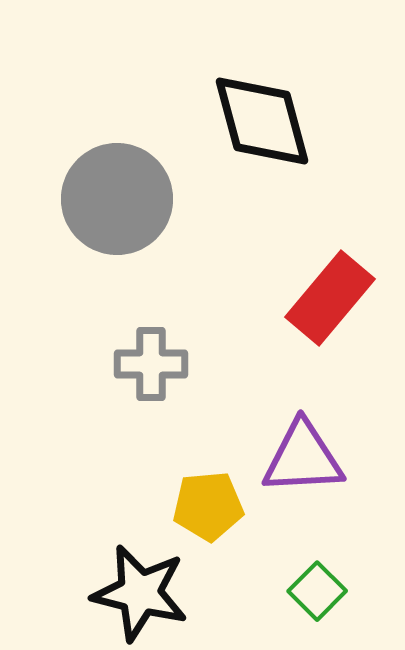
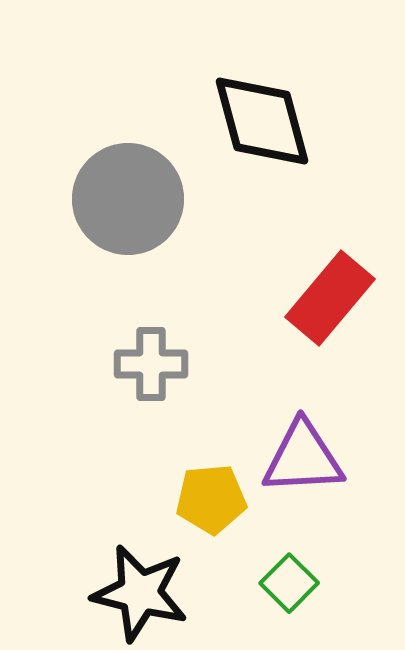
gray circle: moved 11 px right
yellow pentagon: moved 3 px right, 7 px up
green square: moved 28 px left, 8 px up
